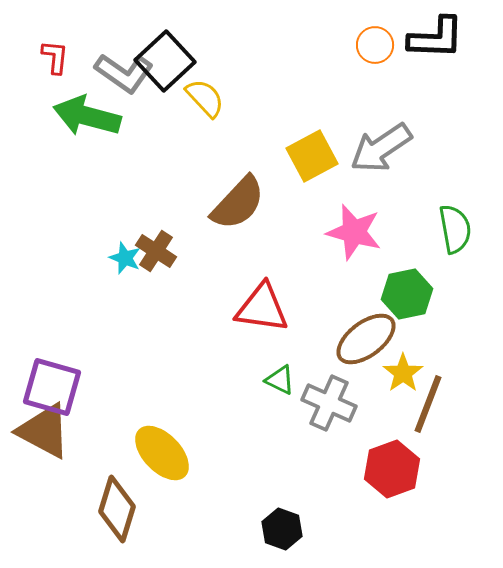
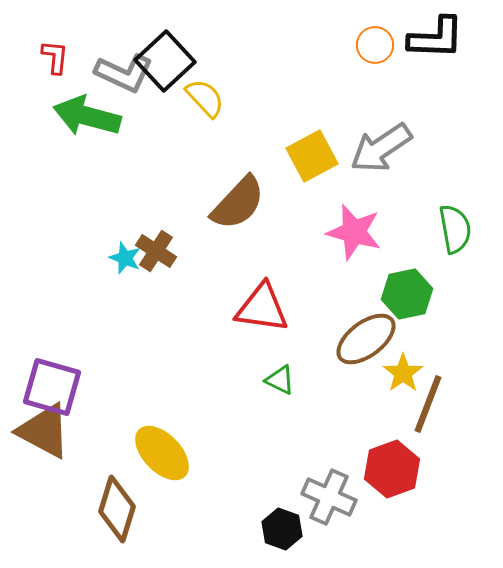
gray L-shape: rotated 10 degrees counterclockwise
gray cross: moved 94 px down
